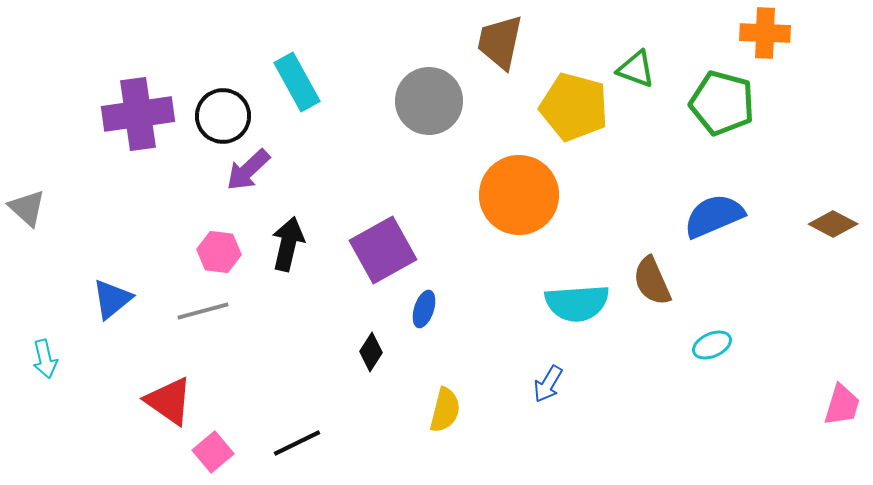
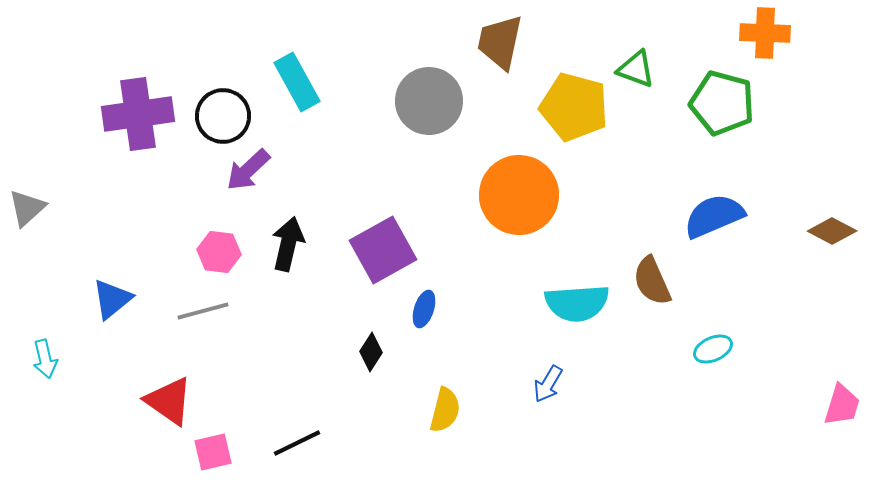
gray triangle: rotated 36 degrees clockwise
brown diamond: moved 1 px left, 7 px down
cyan ellipse: moved 1 px right, 4 px down
pink square: rotated 27 degrees clockwise
